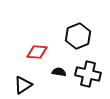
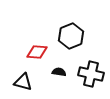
black hexagon: moved 7 px left
black cross: moved 3 px right
black triangle: moved 3 px up; rotated 48 degrees clockwise
